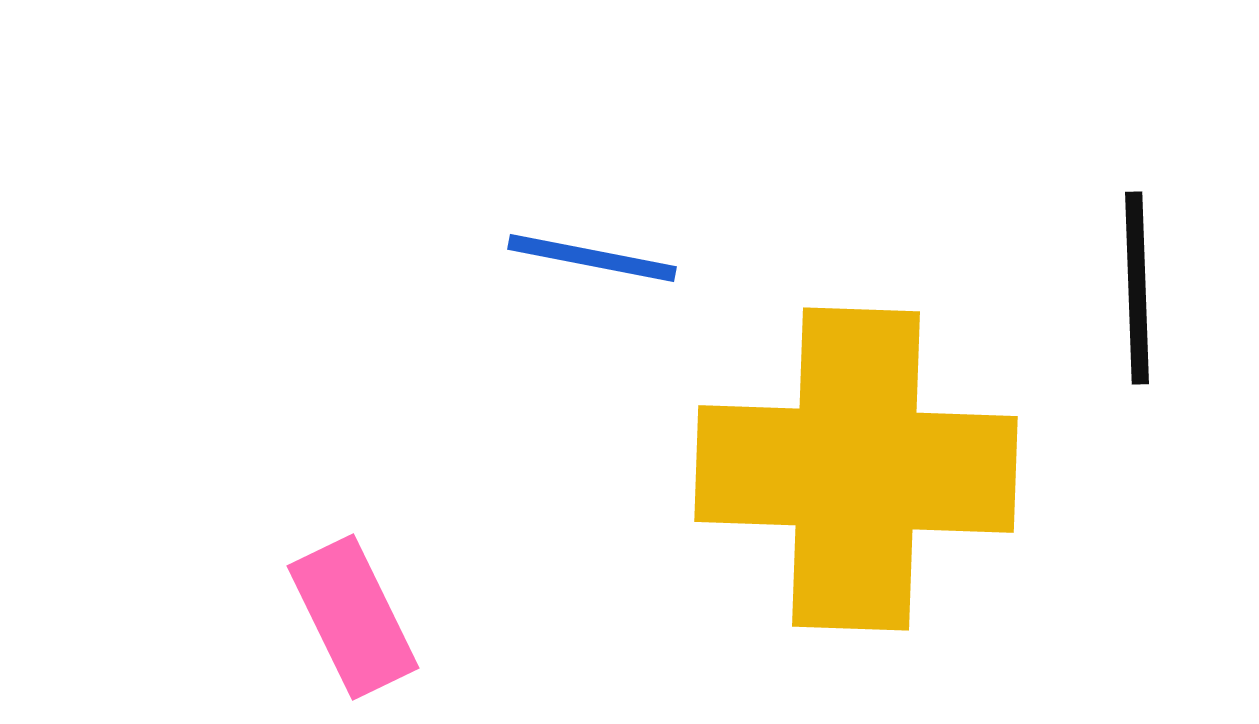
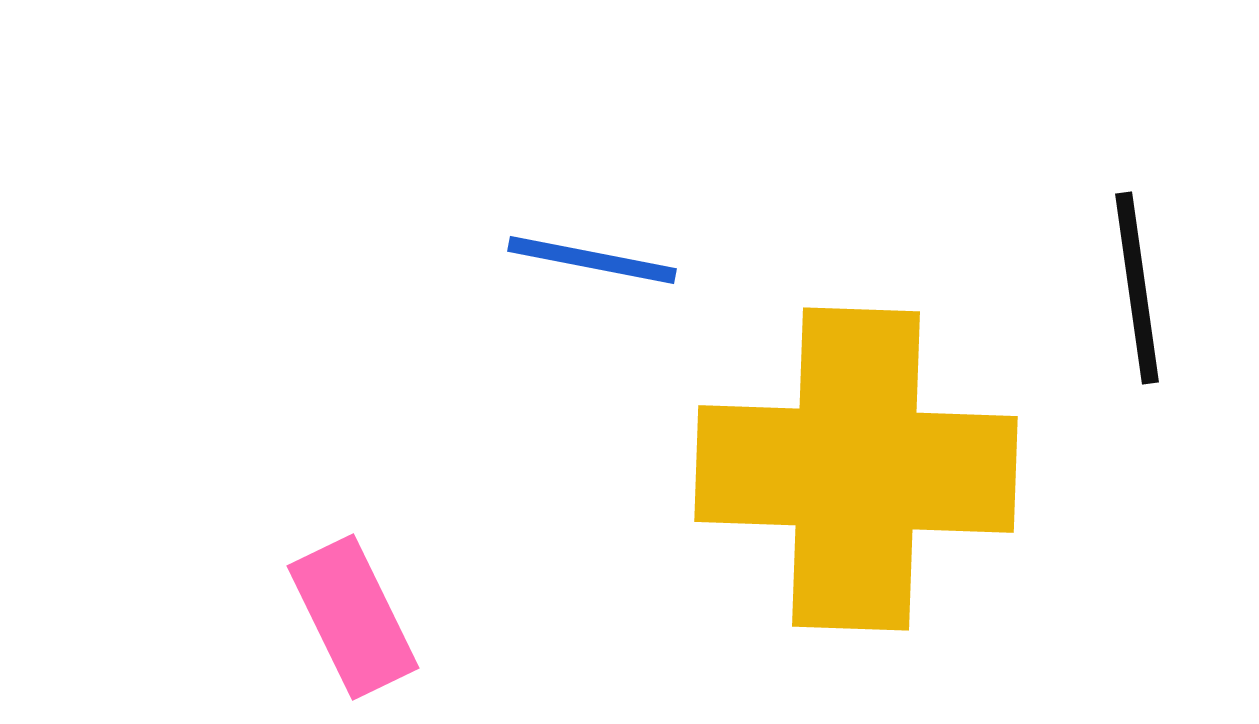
blue line: moved 2 px down
black line: rotated 6 degrees counterclockwise
